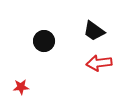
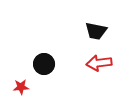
black trapezoid: moved 2 px right; rotated 25 degrees counterclockwise
black circle: moved 23 px down
